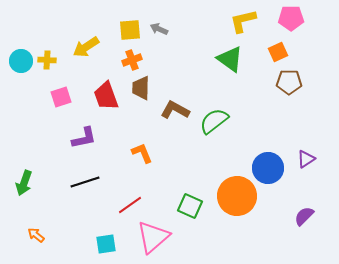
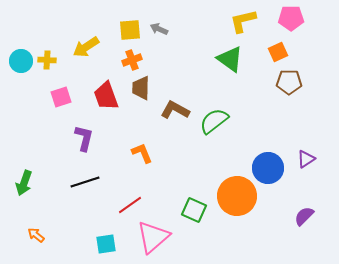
purple L-shape: rotated 64 degrees counterclockwise
green square: moved 4 px right, 4 px down
